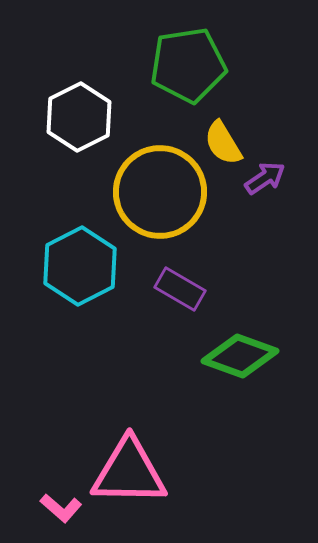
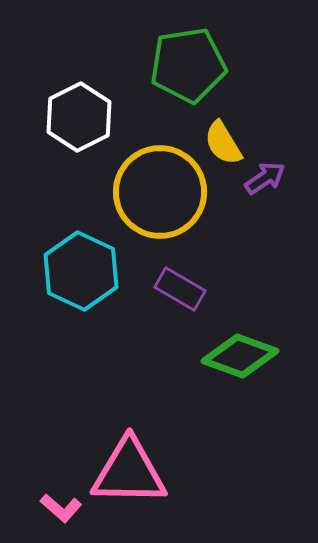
cyan hexagon: moved 1 px right, 5 px down; rotated 8 degrees counterclockwise
